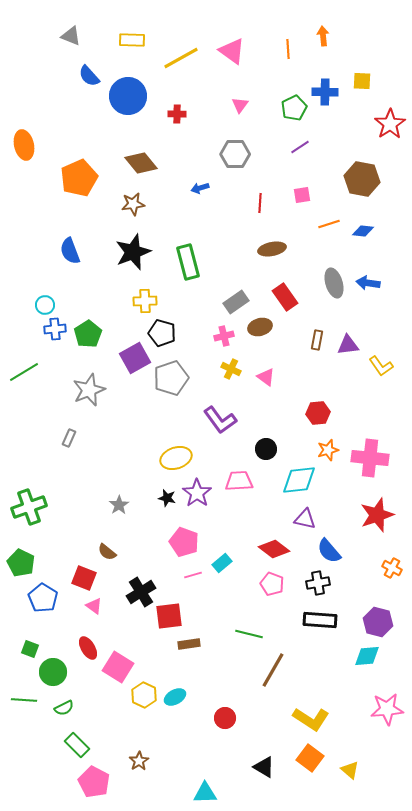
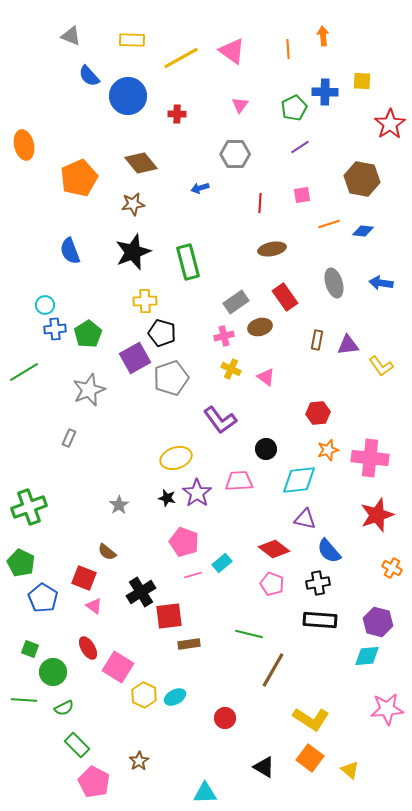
blue arrow at (368, 283): moved 13 px right
